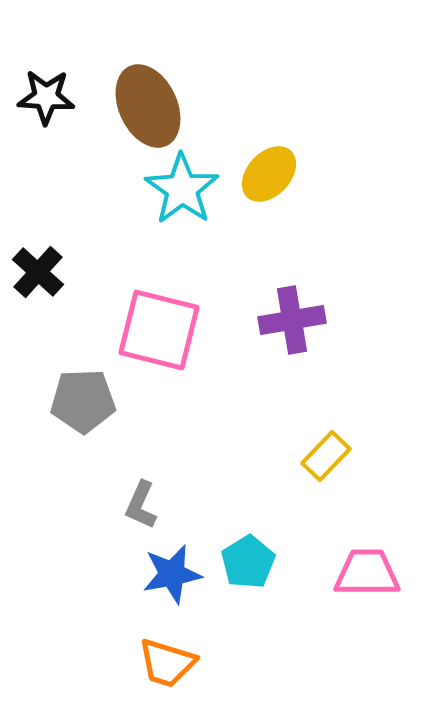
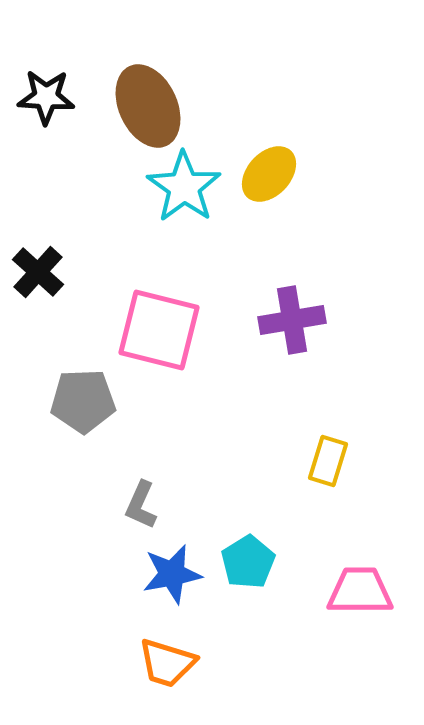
cyan star: moved 2 px right, 2 px up
yellow rectangle: moved 2 px right, 5 px down; rotated 27 degrees counterclockwise
pink trapezoid: moved 7 px left, 18 px down
